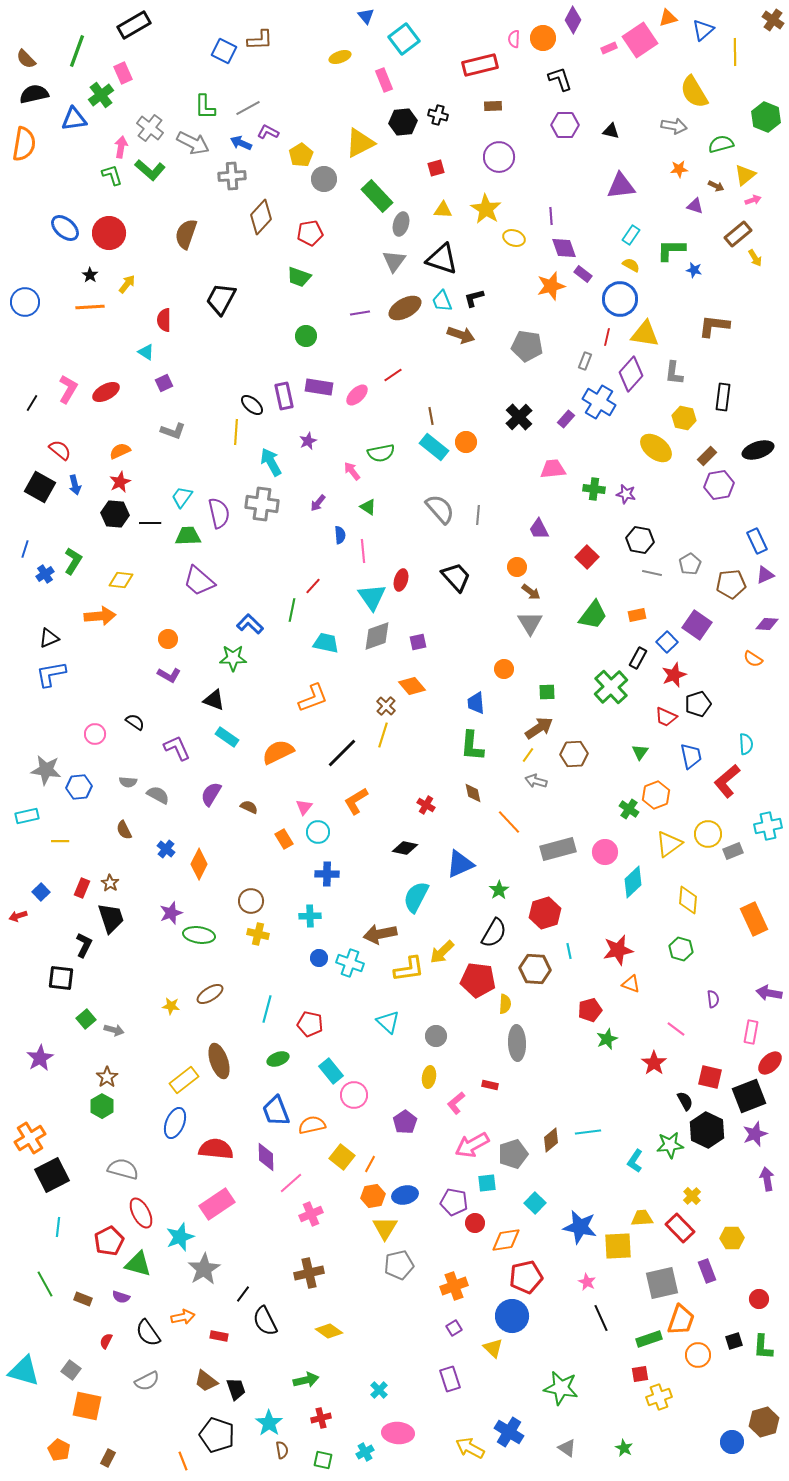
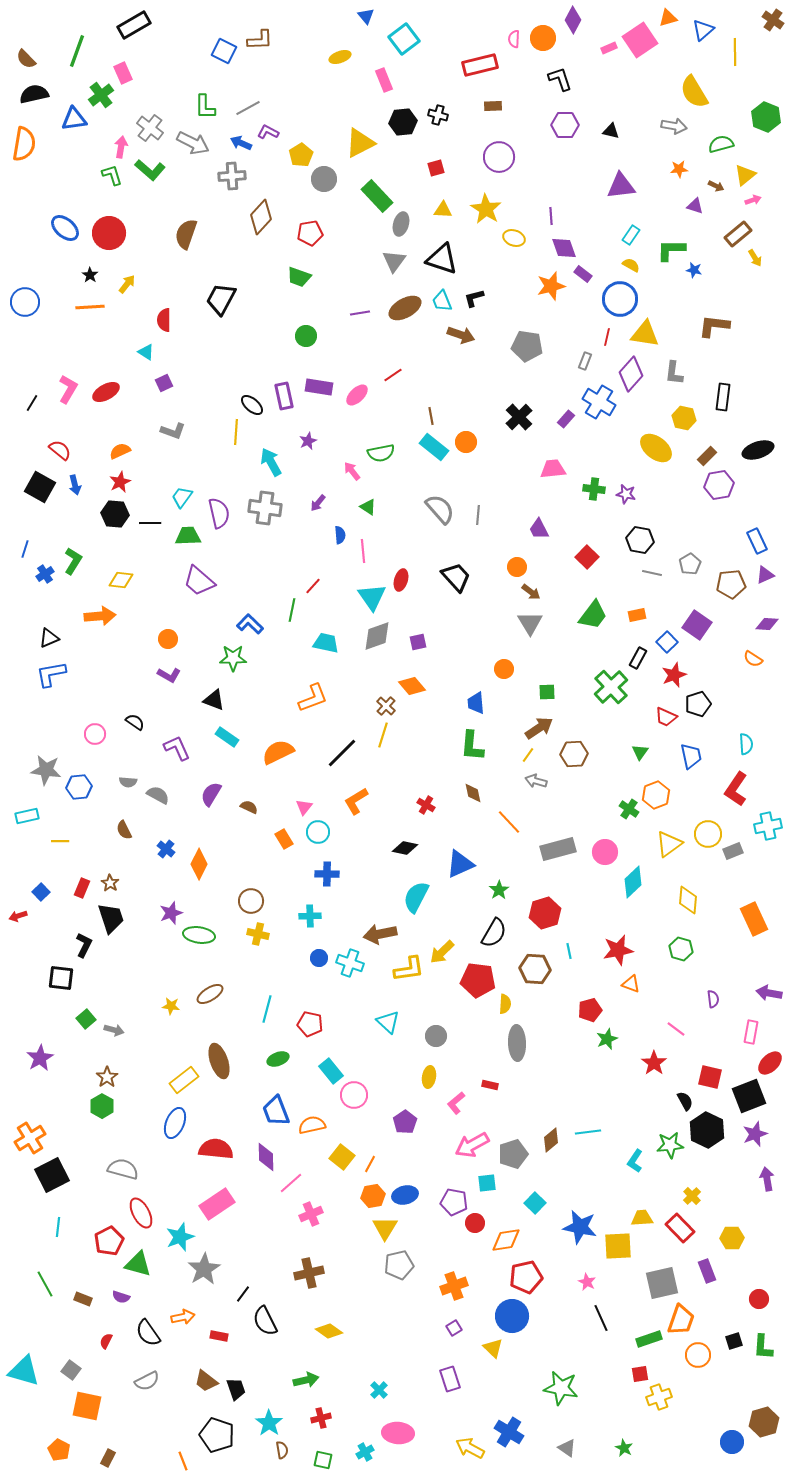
gray cross at (262, 504): moved 3 px right, 4 px down
red L-shape at (727, 781): moved 9 px right, 8 px down; rotated 16 degrees counterclockwise
